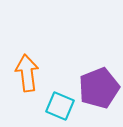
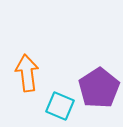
purple pentagon: rotated 12 degrees counterclockwise
